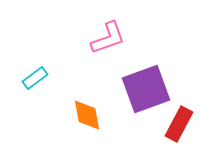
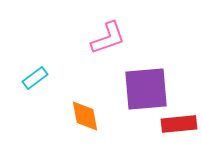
purple square: rotated 15 degrees clockwise
orange diamond: moved 2 px left, 1 px down
red rectangle: rotated 56 degrees clockwise
